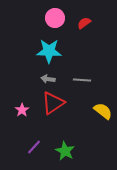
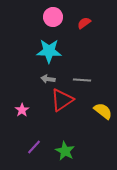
pink circle: moved 2 px left, 1 px up
red triangle: moved 9 px right, 3 px up
